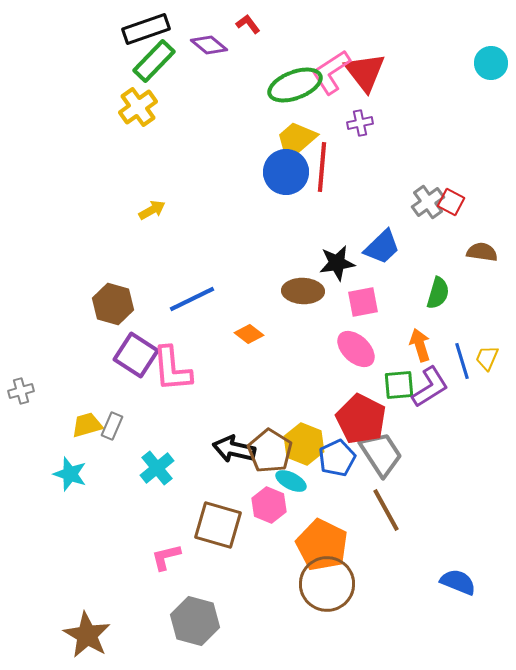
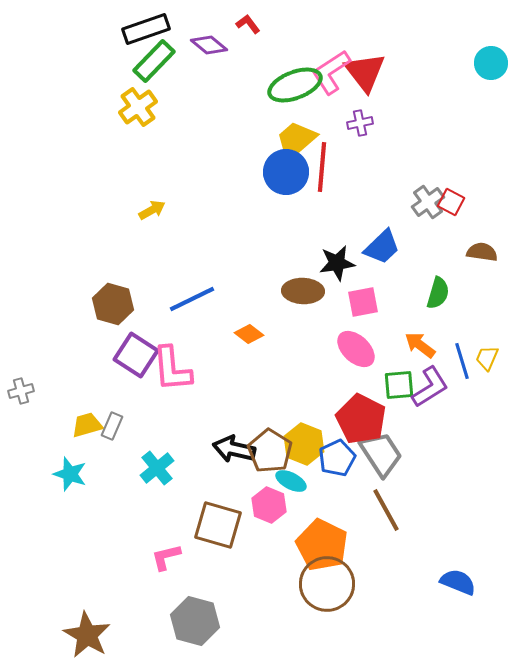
orange arrow at (420, 345): rotated 36 degrees counterclockwise
